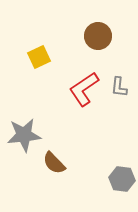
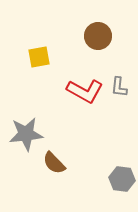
yellow square: rotated 15 degrees clockwise
red L-shape: moved 1 px right, 2 px down; rotated 117 degrees counterclockwise
gray star: moved 2 px right, 1 px up
